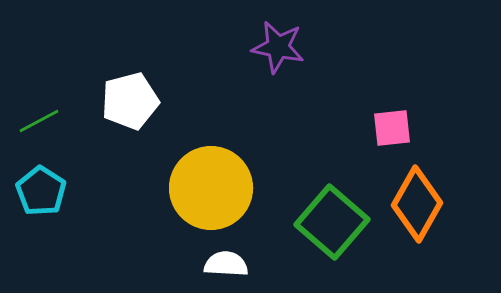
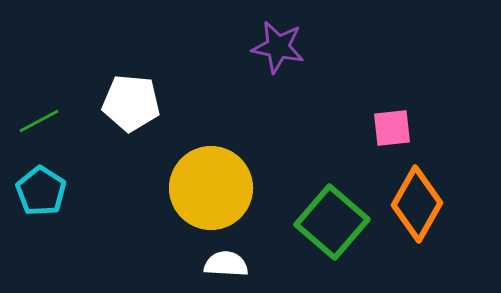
white pentagon: moved 1 px right, 2 px down; rotated 20 degrees clockwise
